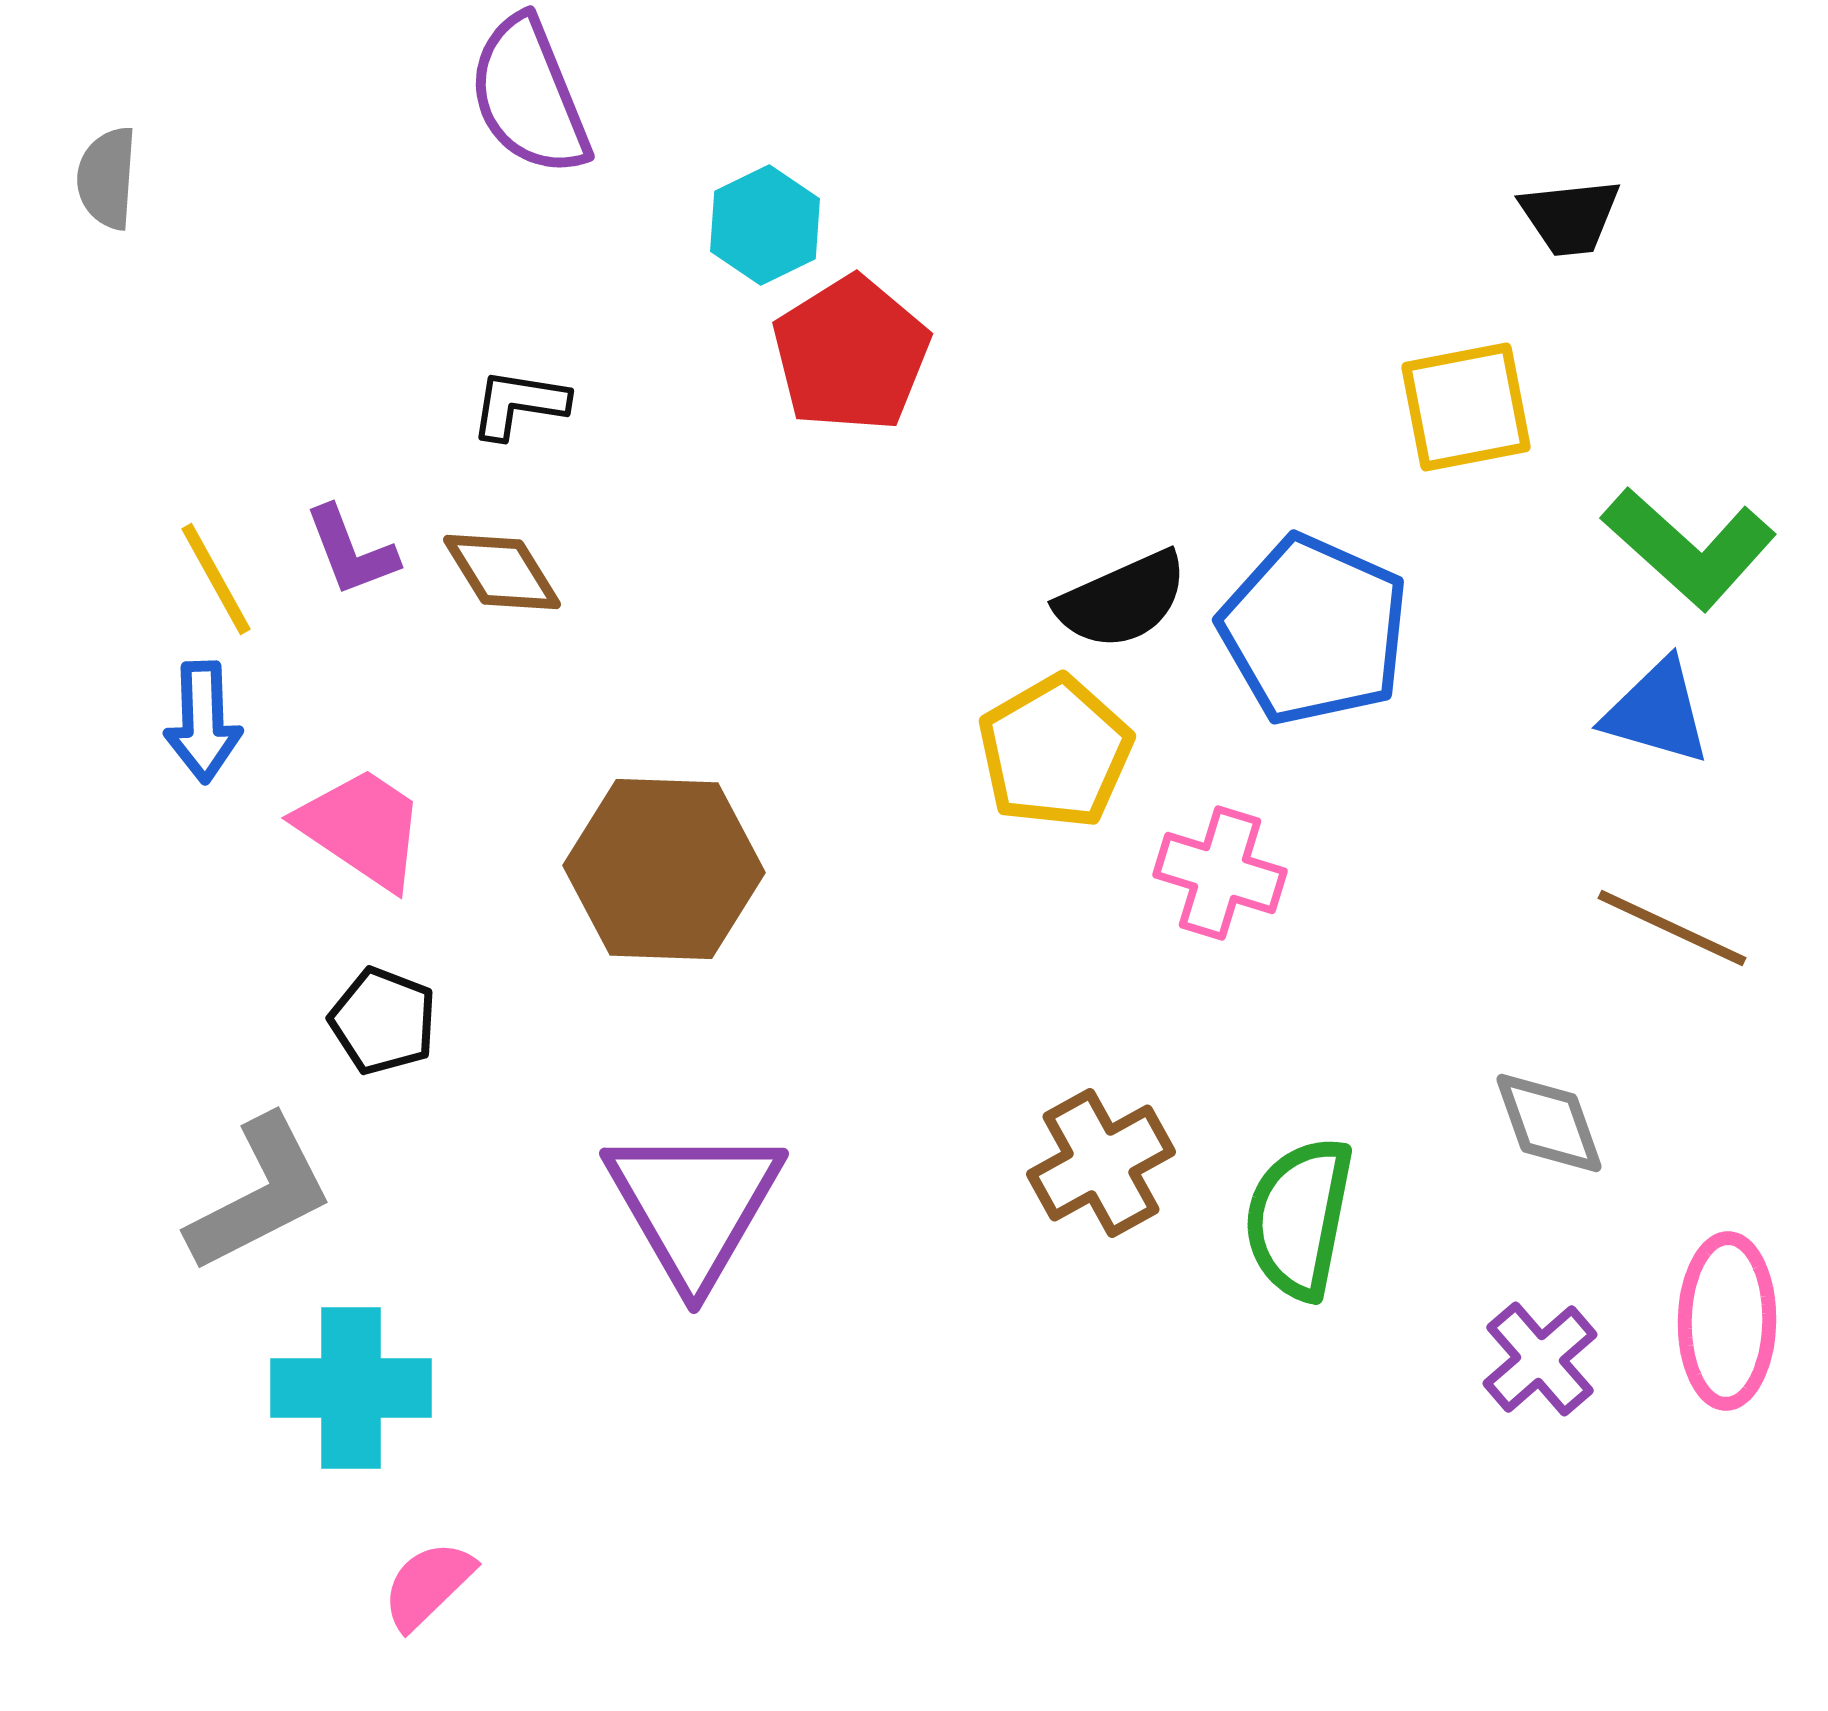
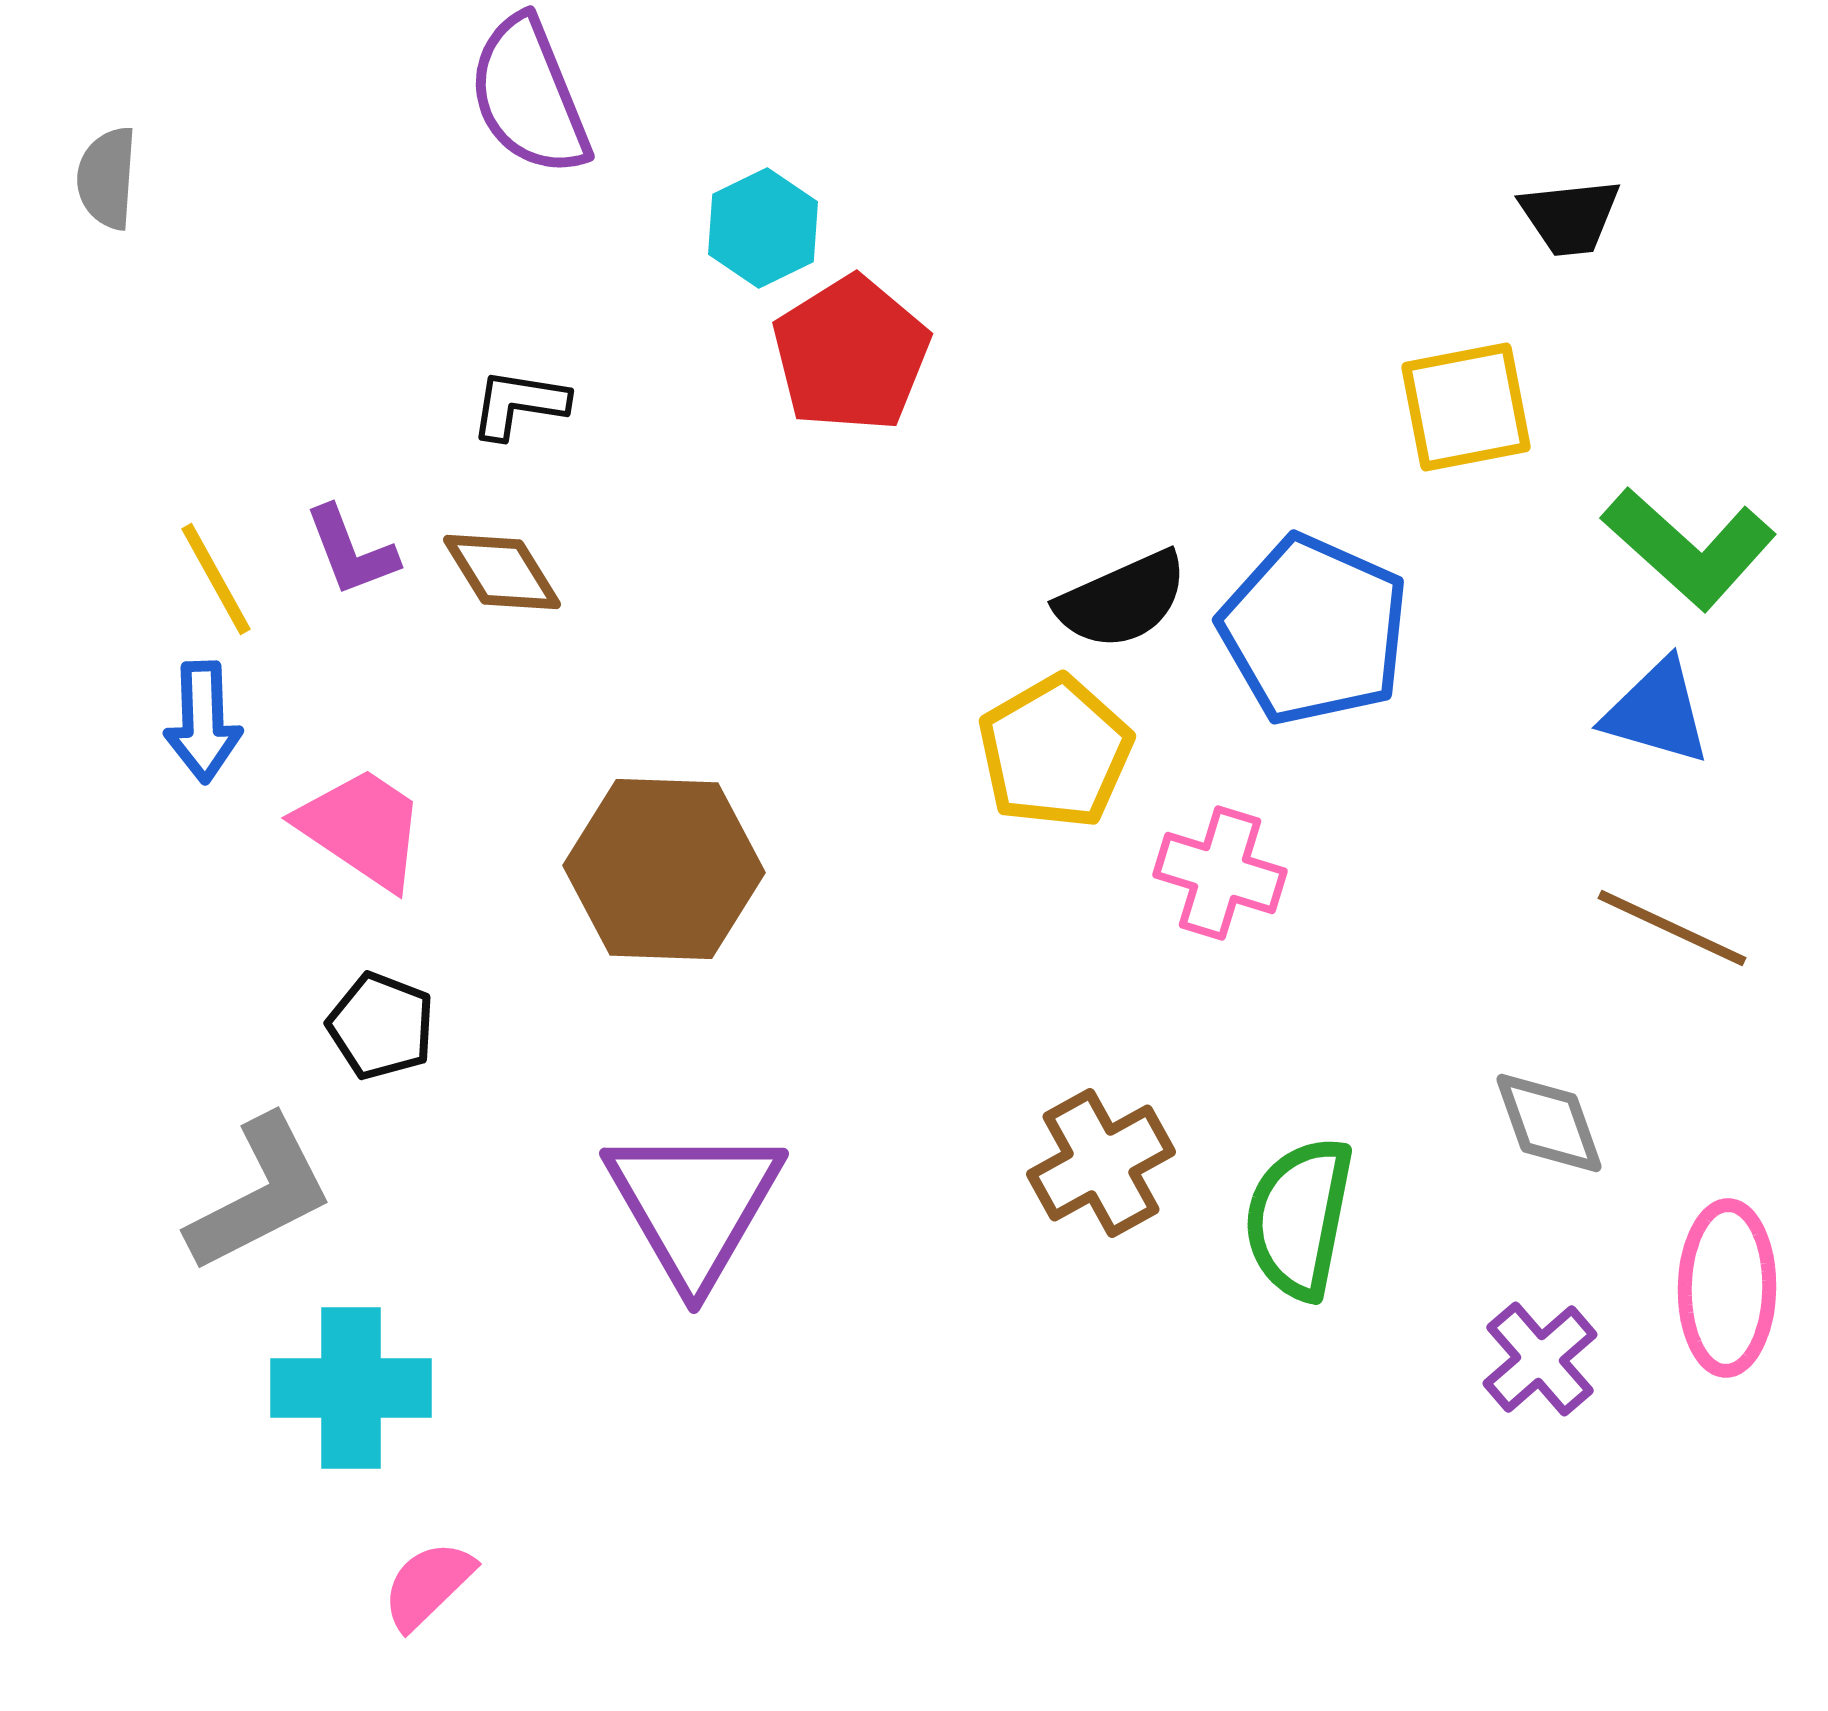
cyan hexagon: moved 2 px left, 3 px down
black pentagon: moved 2 px left, 5 px down
pink ellipse: moved 33 px up
